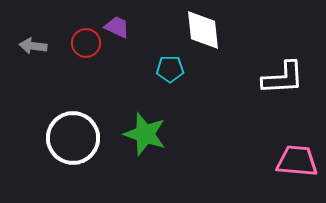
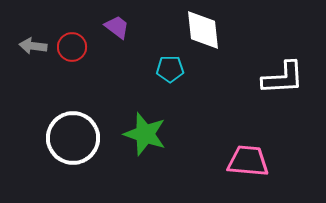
purple trapezoid: rotated 12 degrees clockwise
red circle: moved 14 px left, 4 px down
pink trapezoid: moved 49 px left
